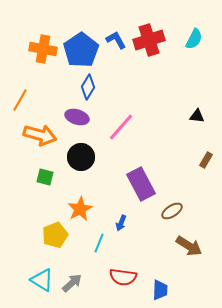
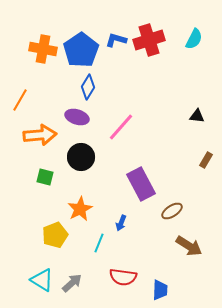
blue L-shape: rotated 45 degrees counterclockwise
orange arrow: rotated 20 degrees counterclockwise
